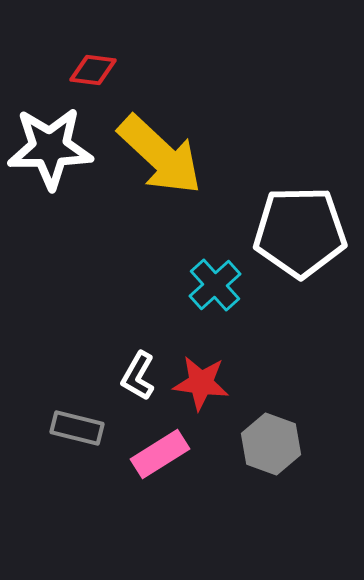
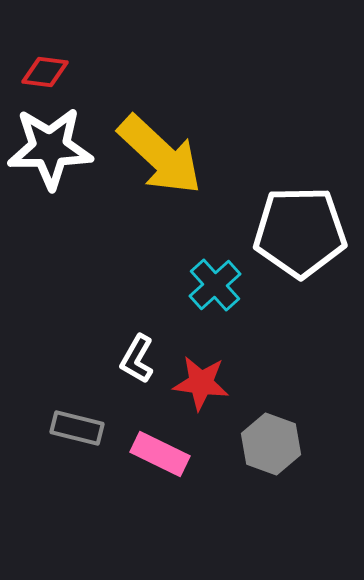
red diamond: moved 48 px left, 2 px down
white L-shape: moved 1 px left, 17 px up
pink rectangle: rotated 58 degrees clockwise
